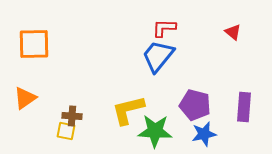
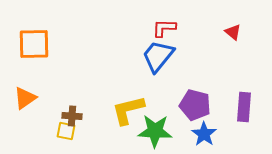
blue star: rotated 25 degrees counterclockwise
